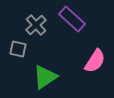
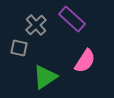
gray square: moved 1 px right, 1 px up
pink semicircle: moved 10 px left
